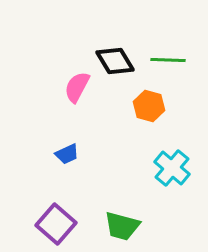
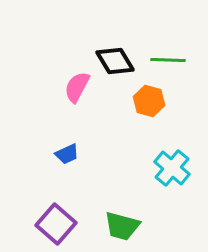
orange hexagon: moved 5 px up
